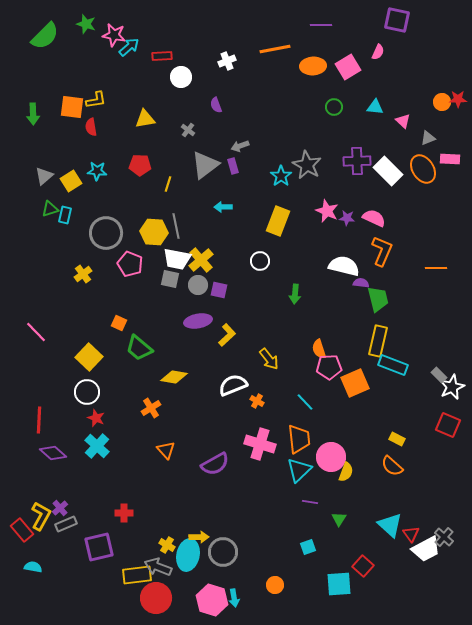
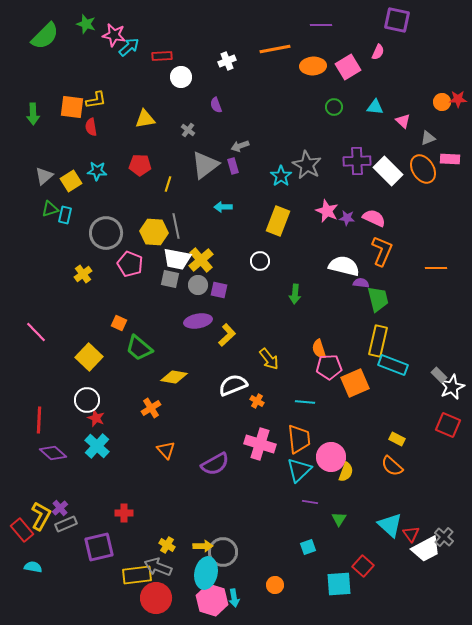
white circle at (87, 392): moved 8 px down
cyan line at (305, 402): rotated 42 degrees counterclockwise
yellow arrow at (199, 537): moved 4 px right, 9 px down
cyan ellipse at (188, 555): moved 18 px right, 18 px down
